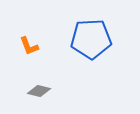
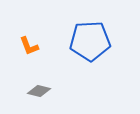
blue pentagon: moved 1 px left, 2 px down
